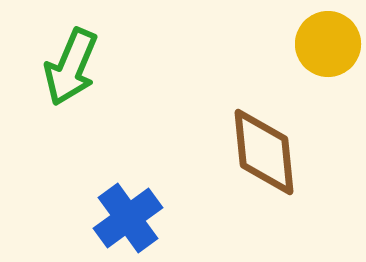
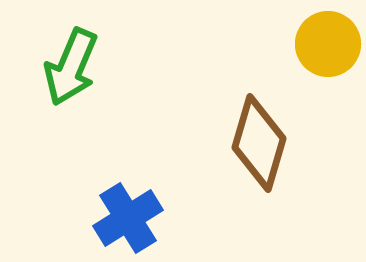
brown diamond: moved 5 px left, 9 px up; rotated 22 degrees clockwise
blue cross: rotated 4 degrees clockwise
